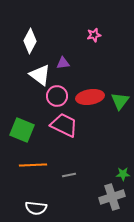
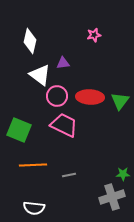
white diamond: rotated 15 degrees counterclockwise
red ellipse: rotated 12 degrees clockwise
green square: moved 3 px left
white semicircle: moved 2 px left
